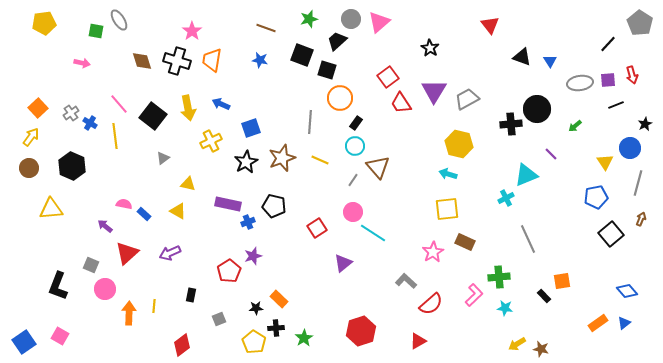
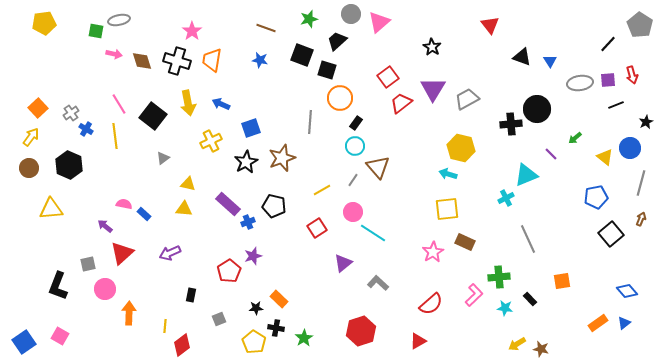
gray circle at (351, 19): moved 5 px up
gray ellipse at (119, 20): rotated 70 degrees counterclockwise
gray pentagon at (640, 23): moved 2 px down
black star at (430, 48): moved 2 px right, 1 px up
pink arrow at (82, 63): moved 32 px right, 9 px up
purple triangle at (434, 91): moved 1 px left, 2 px up
red trapezoid at (401, 103): rotated 85 degrees clockwise
pink line at (119, 104): rotated 10 degrees clockwise
yellow arrow at (188, 108): moved 5 px up
blue cross at (90, 123): moved 4 px left, 6 px down
black star at (645, 124): moved 1 px right, 2 px up
green arrow at (575, 126): moved 12 px down
yellow hexagon at (459, 144): moved 2 px right, 4 px down
yellow line at (320, 160): moved 2 px right, 30 px down; rotated 54 degrees counterclockwise
yellow triangle at (605, 162): moved 5 px up; rotated 18 degrees counterclockwise
black hexagon at (72, 166): moved 3 px left, 1 px up
gray line at (638, 183): moved 3 px right
purple rectangle at (228, 204): rotated 30 degrees clockwise
yellow triangle at (178, 211): moved 6 px right, 2 px up; rotated 24 degrees counterclockwise
red triangle at (127, 253): moved 5 px left
gray square at (91, 265): moved 3 px left, 1 px up; rotated 35 degrees counterclockwise
gray L-shape at (406, 281): moved 28 px left, 2 px down
black rectangle at (544, 296): moved 14 px left, 3 px down
yellow line at (154, 306): moved 11 px right, 20 px down
black cross at (276, 328): rotated 14 degrees clockwise
